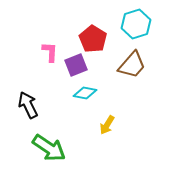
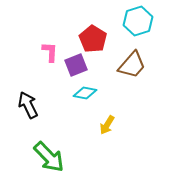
cyan hexagon: moved 2 px right, 3 px up
green arrow: moved 9 px down; rotated 12 degrees clockwise
